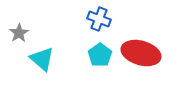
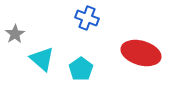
blue cross: moved 12 px left, 1 px up
gray star: moved 4 px left, 1 px down
cyan pentagon: moved 19 px left, 14 px down
